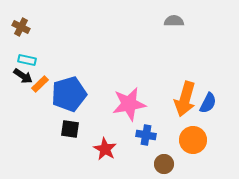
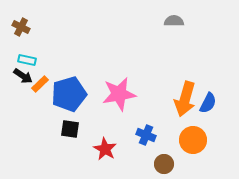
pink star: moved 10 px left, 10 px up
blue cross: rotated 12 degrees clockwise
